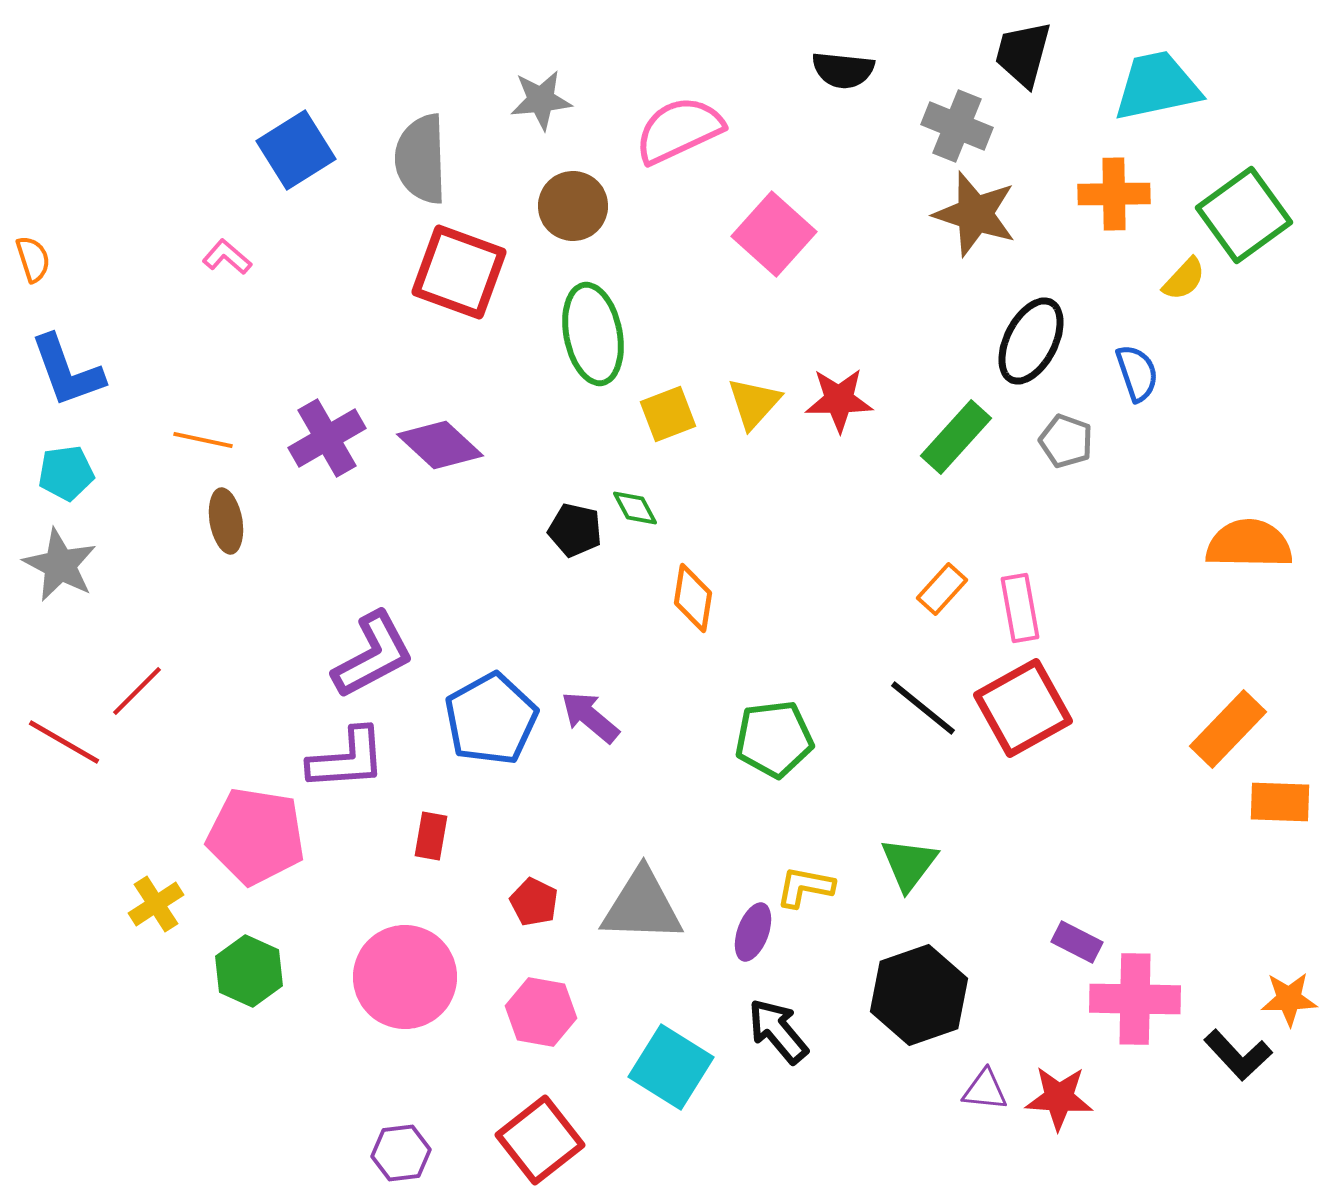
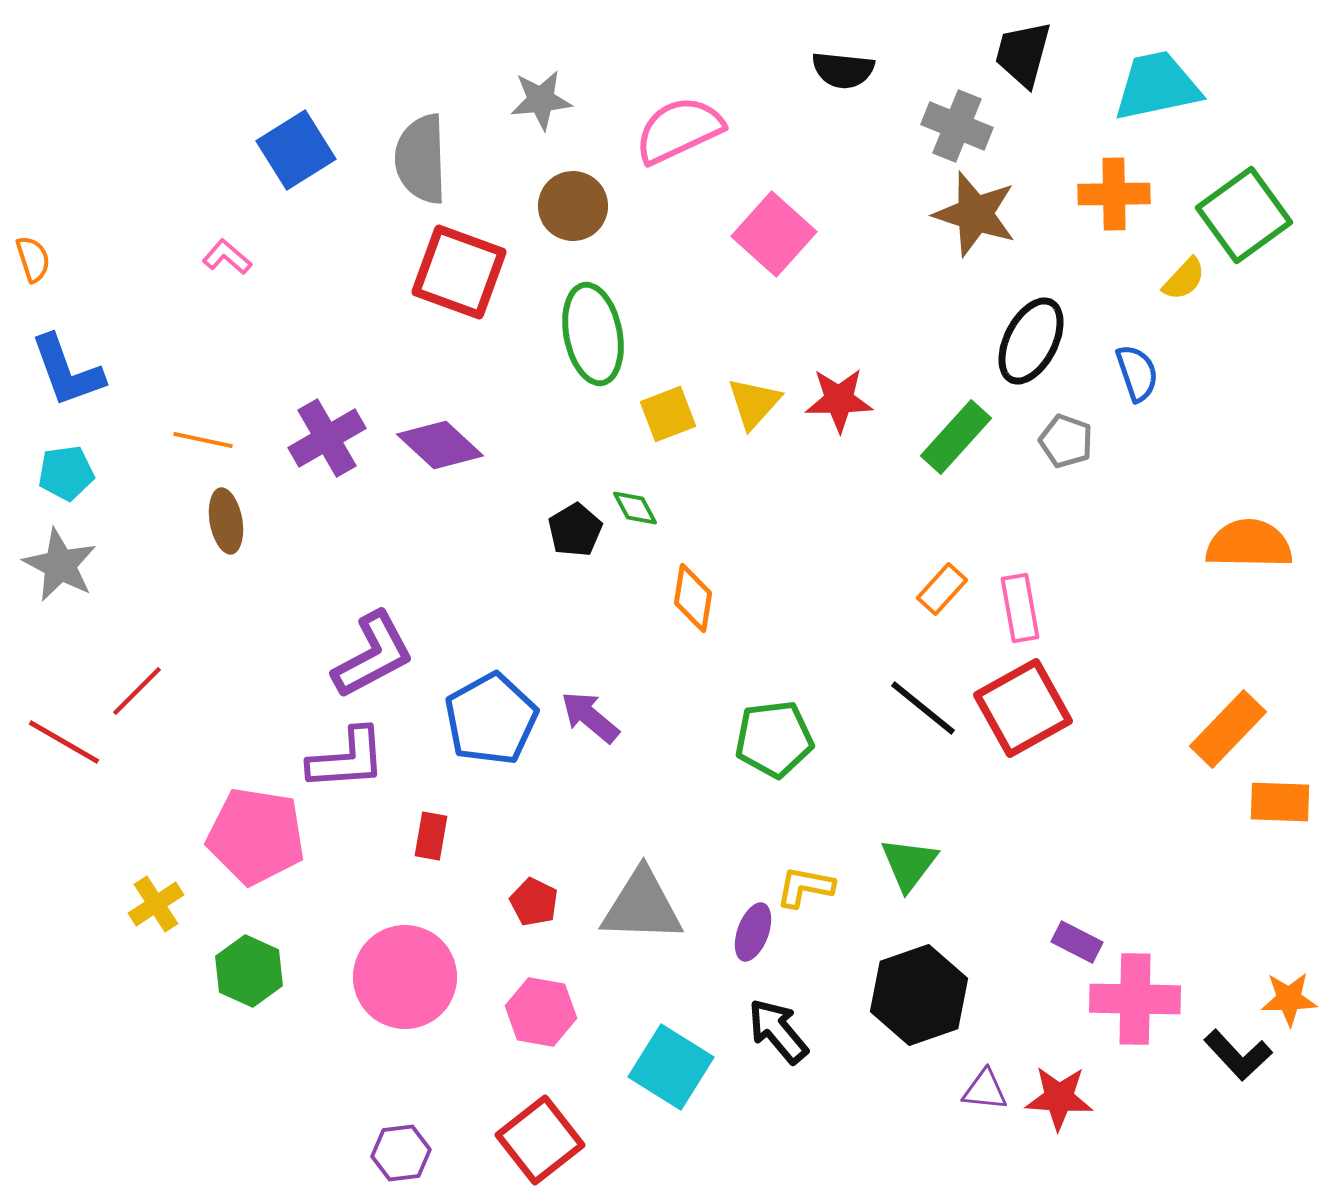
black pentagon at (575, 530): rotated 28 degrees clockwise
